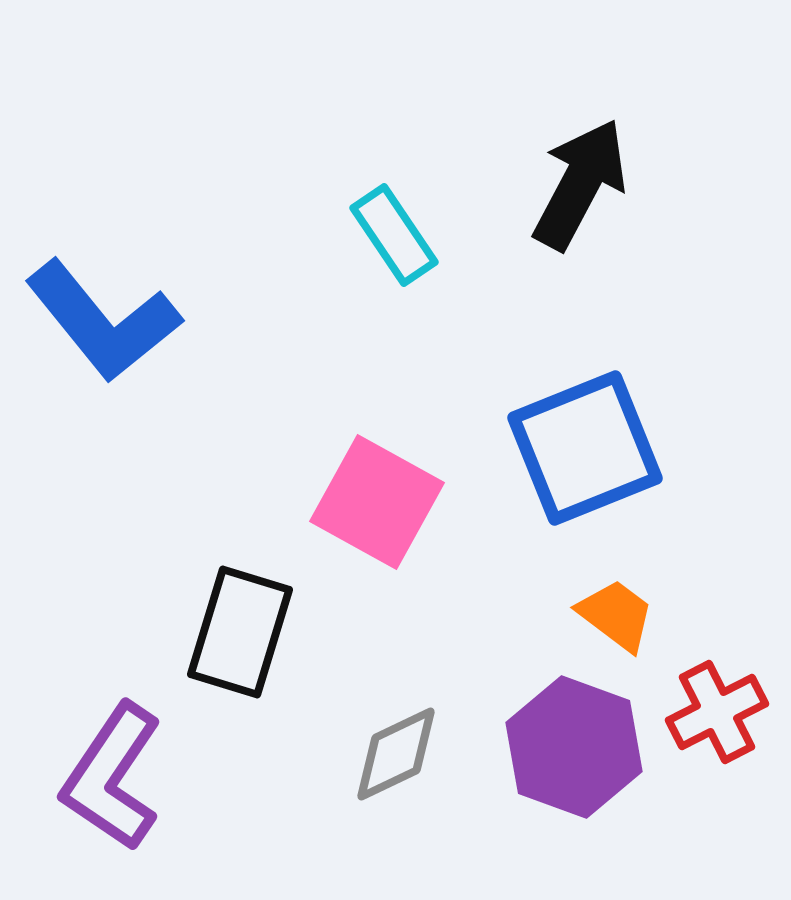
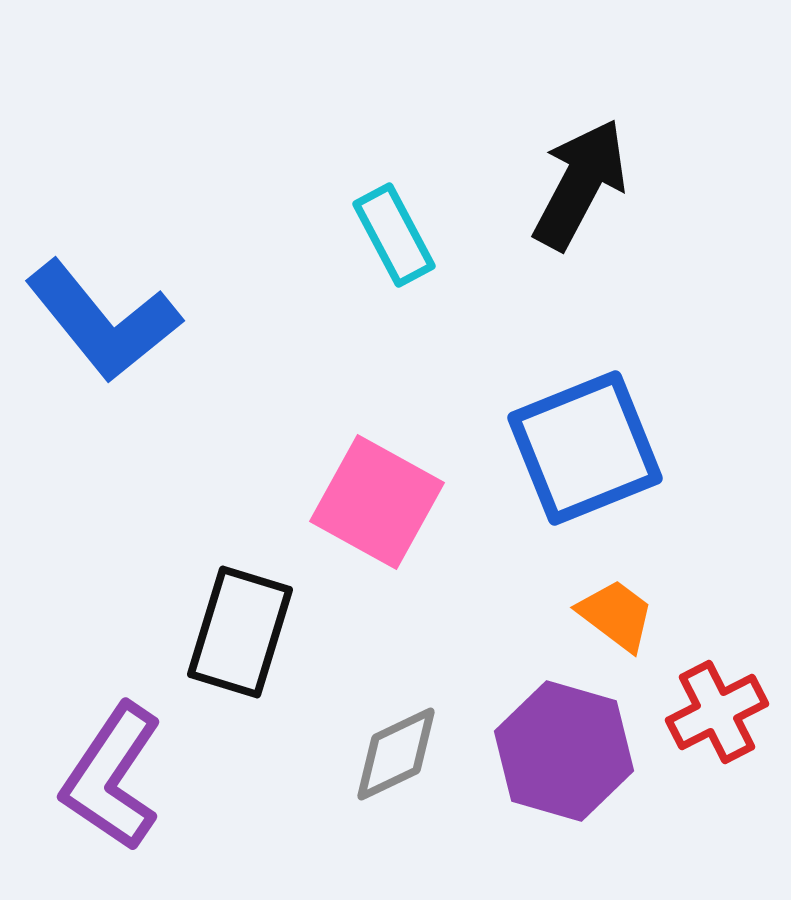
cyan rectangle: rotated 6 degrees clockwise
purple hexagon: moved 10 px left, 4 px down; rotated 4 degrees counterclockwise
